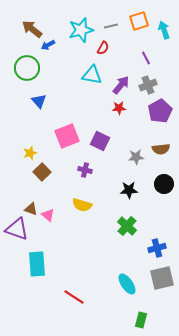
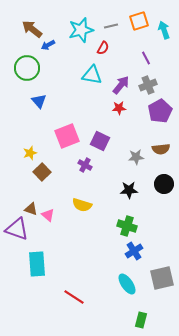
purple cross: moved 5 px up; rotated 16 degrees clockwise
green cross: rotated 24 degrees counterclockwise
blue cross: moved 23 px left, 3 px down; rotated 18 degrees counterclockwise
